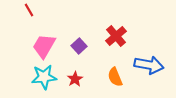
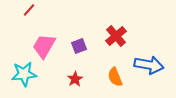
red line: rotated 72 degrees clockwise
purple square: rotated 21 degrees clockwise
cyan star: moved 20 px left, 3 px up
